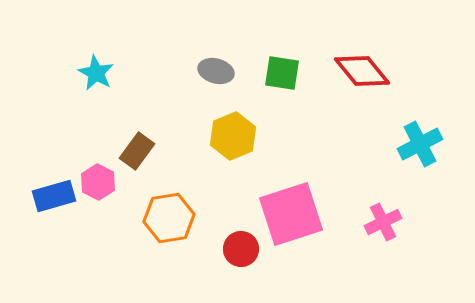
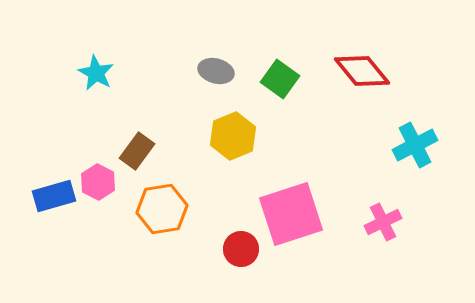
green square: moved 2 px left, 6 px down; rotated 27 degrees clockwise
cyan cross: moved 5 px left, 1 px down
orange hexagon: moved 7 px left, 9 px up
